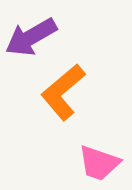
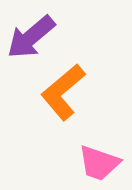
purple arrow: rotated 10 degrees counterclockwise
